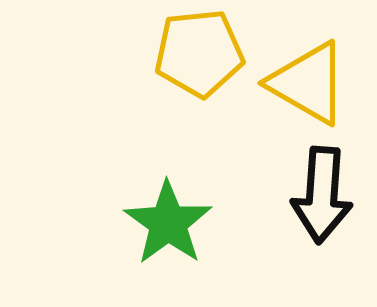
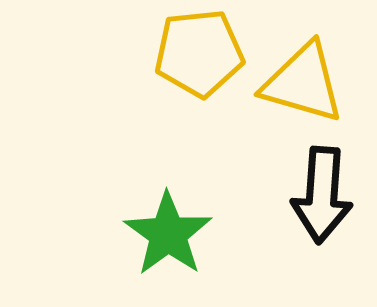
yellow triangle: moved 5 px left; rotated 14 degrees counterclockwise
green star: moved 11 px down
